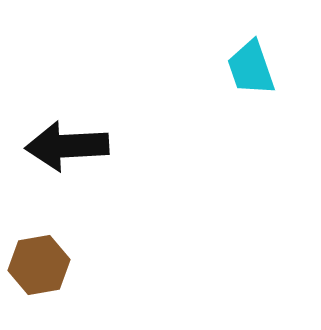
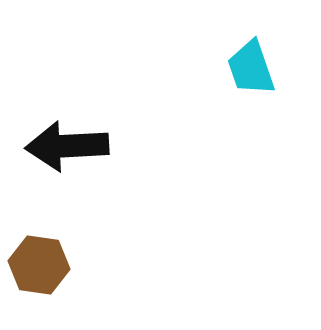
brown hexagon: rotated 18 degrees clockwise
